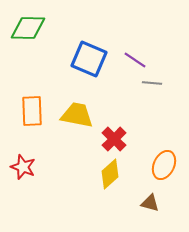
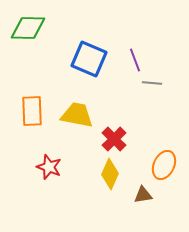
purple line: rotated 35 degrees clockwise
red star: moved 26 px right
yellow diamond: rotated 24 degrees counterclockwise
brown triangle: moved 7 px left, 8 px up; rotated 24 degrees counterclockwise
